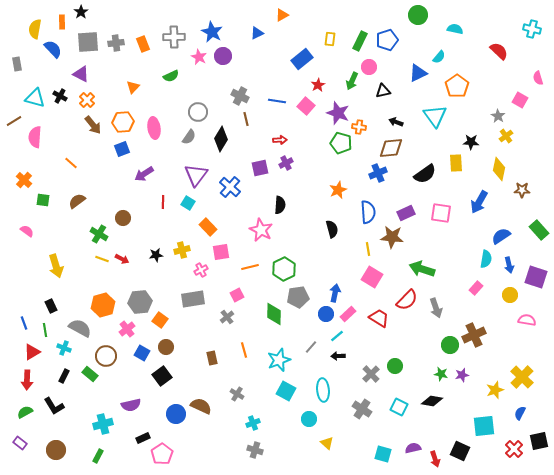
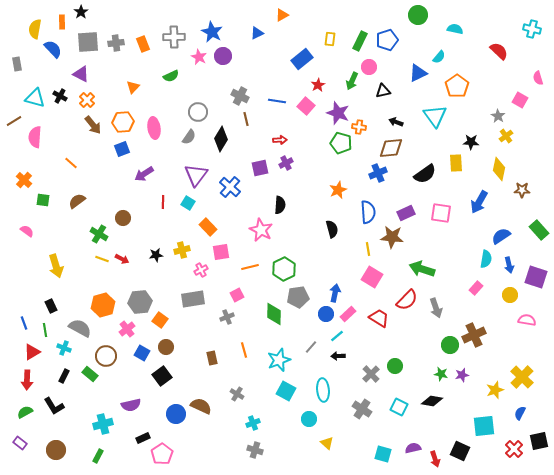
gray cross at (227, 317): rotated 16 degrees clockwise
